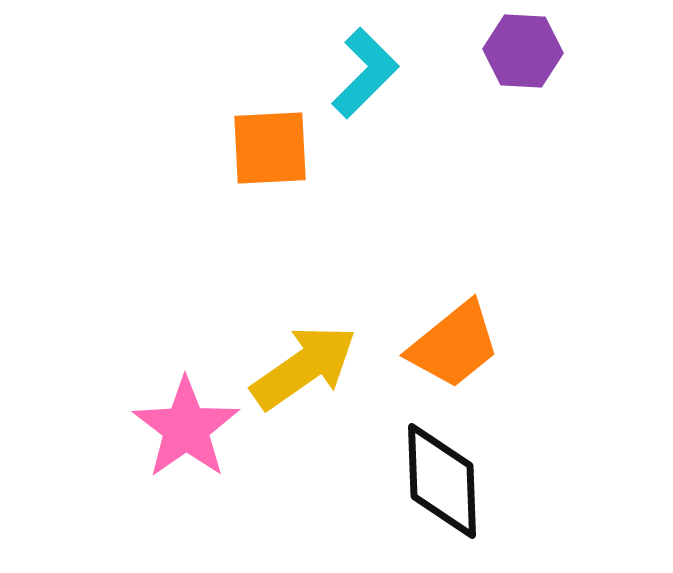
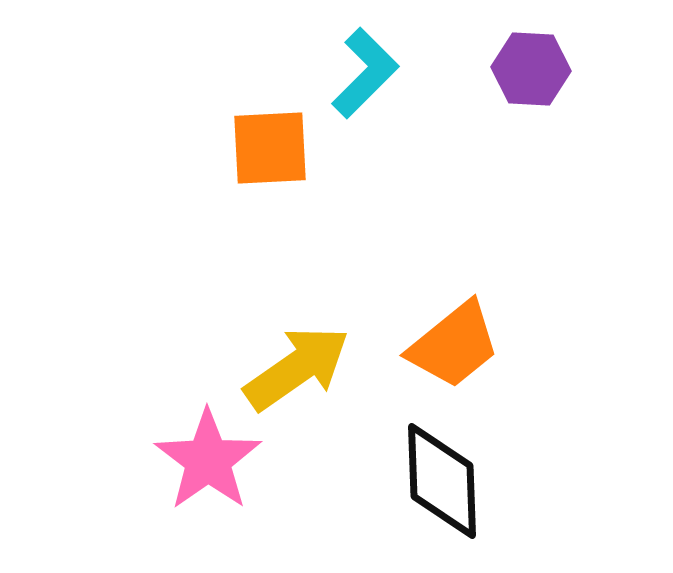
purple hexagon: moved 8 px right, 18 px down
yellow arrow: moved 7 px left, 1 px down
pink star: moved 22 px right, 32 px down
